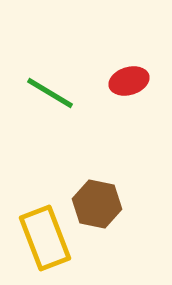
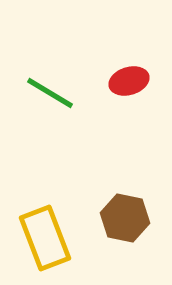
brown hexagon: moved 28 px right, 14 px down
